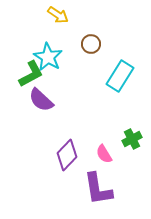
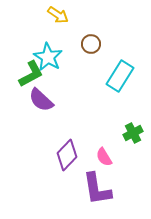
green cross: moved 1 px right, 6 px up
pink semicircle: moved 3 px down
purple L-shape: moved 1 px left
